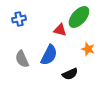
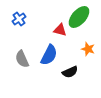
blue cross: rotated 24 degrees counterclockwise
black semicircle: moved 2 px up
